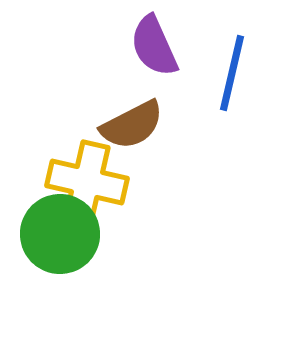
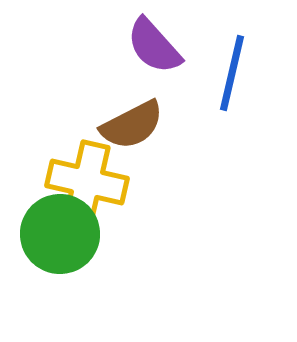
purple semicircle: rotated 18 degrees counterclockwise
